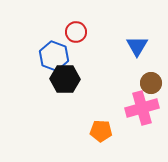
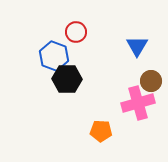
black hexagon: moved 2 px right
brown circle: moved 2 px up
pink cross: moved 4 px left, 5 px up
